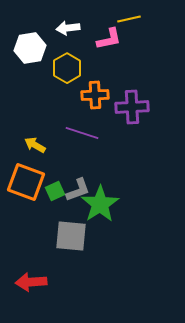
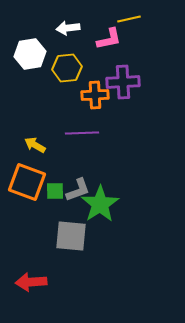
white hexagon: moved 6 px down
yellow hexagon: rotated 24 degrees clockwise
purple cross: moved 9 px left, 25 px up
purple line: rotated 20 degrees counterclockwise
orange square: moved 1 px right
green square: rotated 24 degrees clockwise
